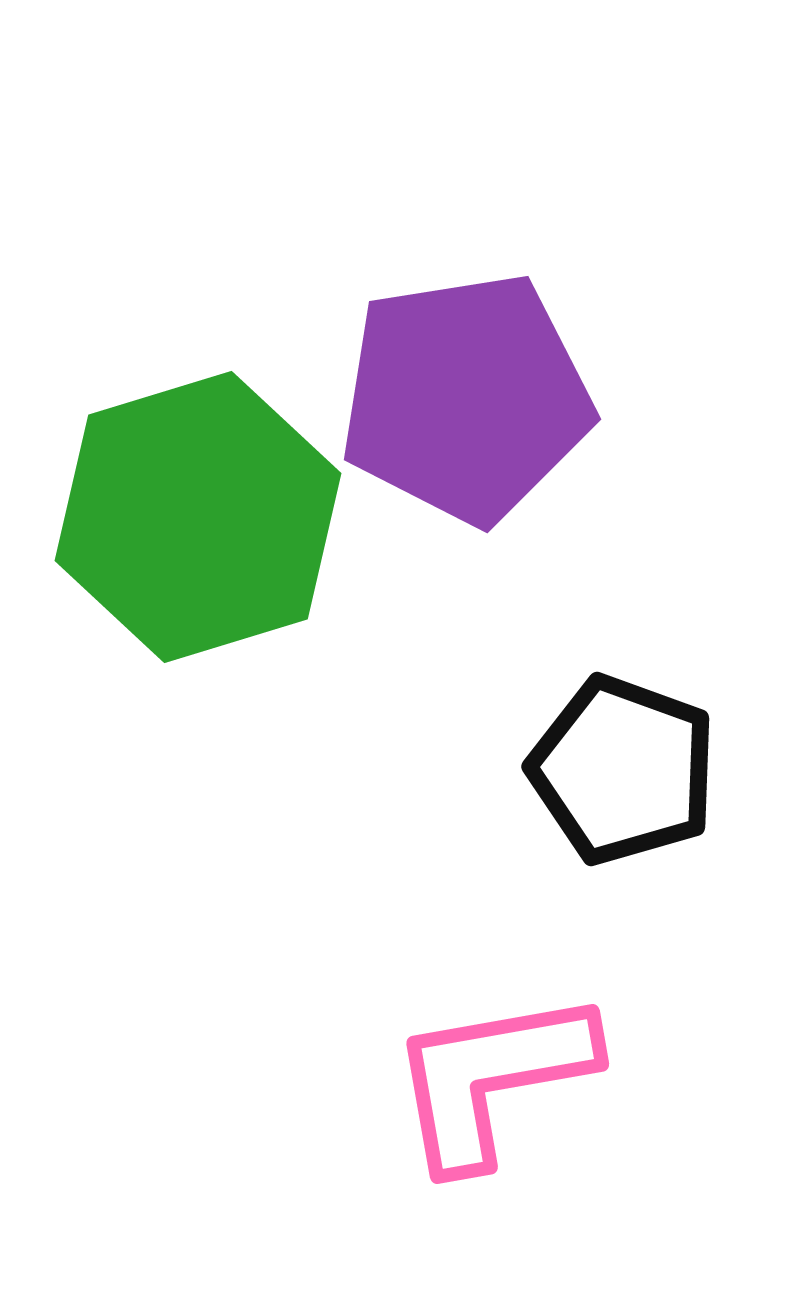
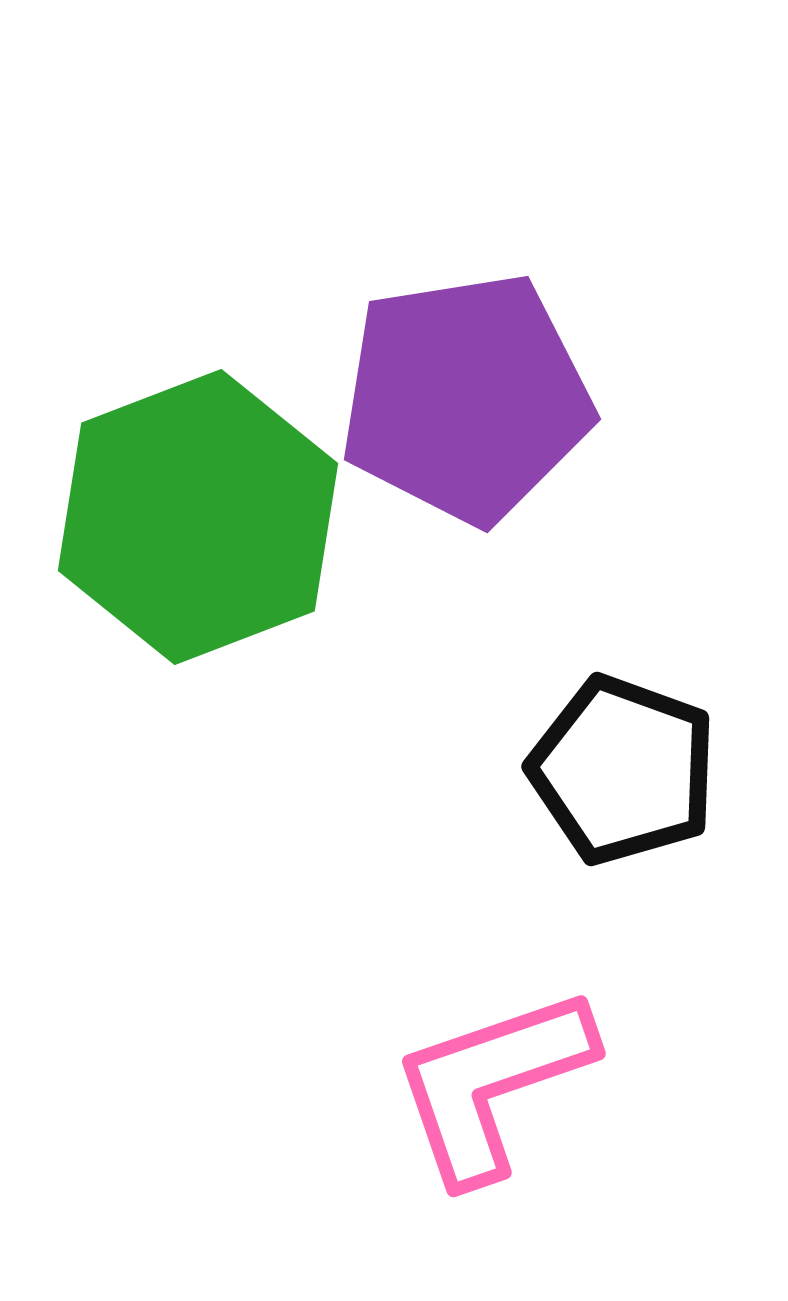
green hexagon: rotated 4 degrees counterclockwise
pink L-shape: moved 6 px down; rotated 9 degrees counterclockwise
